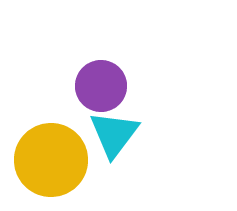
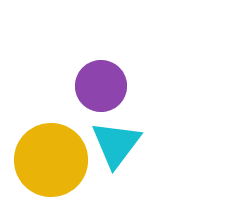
cyan triangle: moved 2 px right, 10 px down
